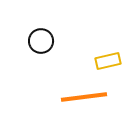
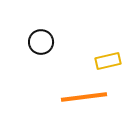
black circle: moved 1 px down
